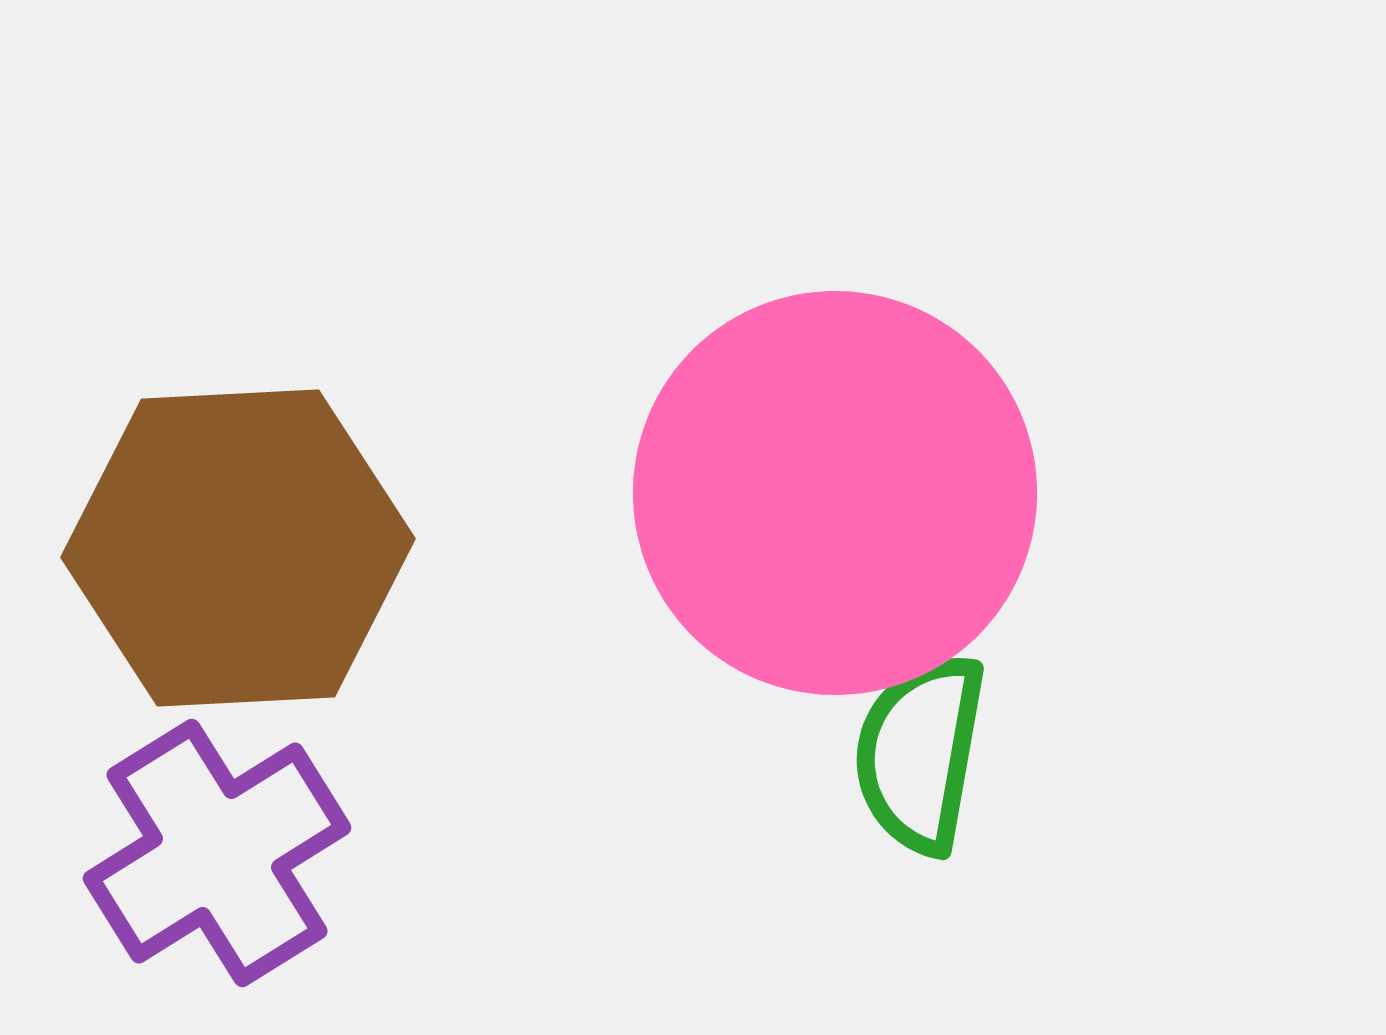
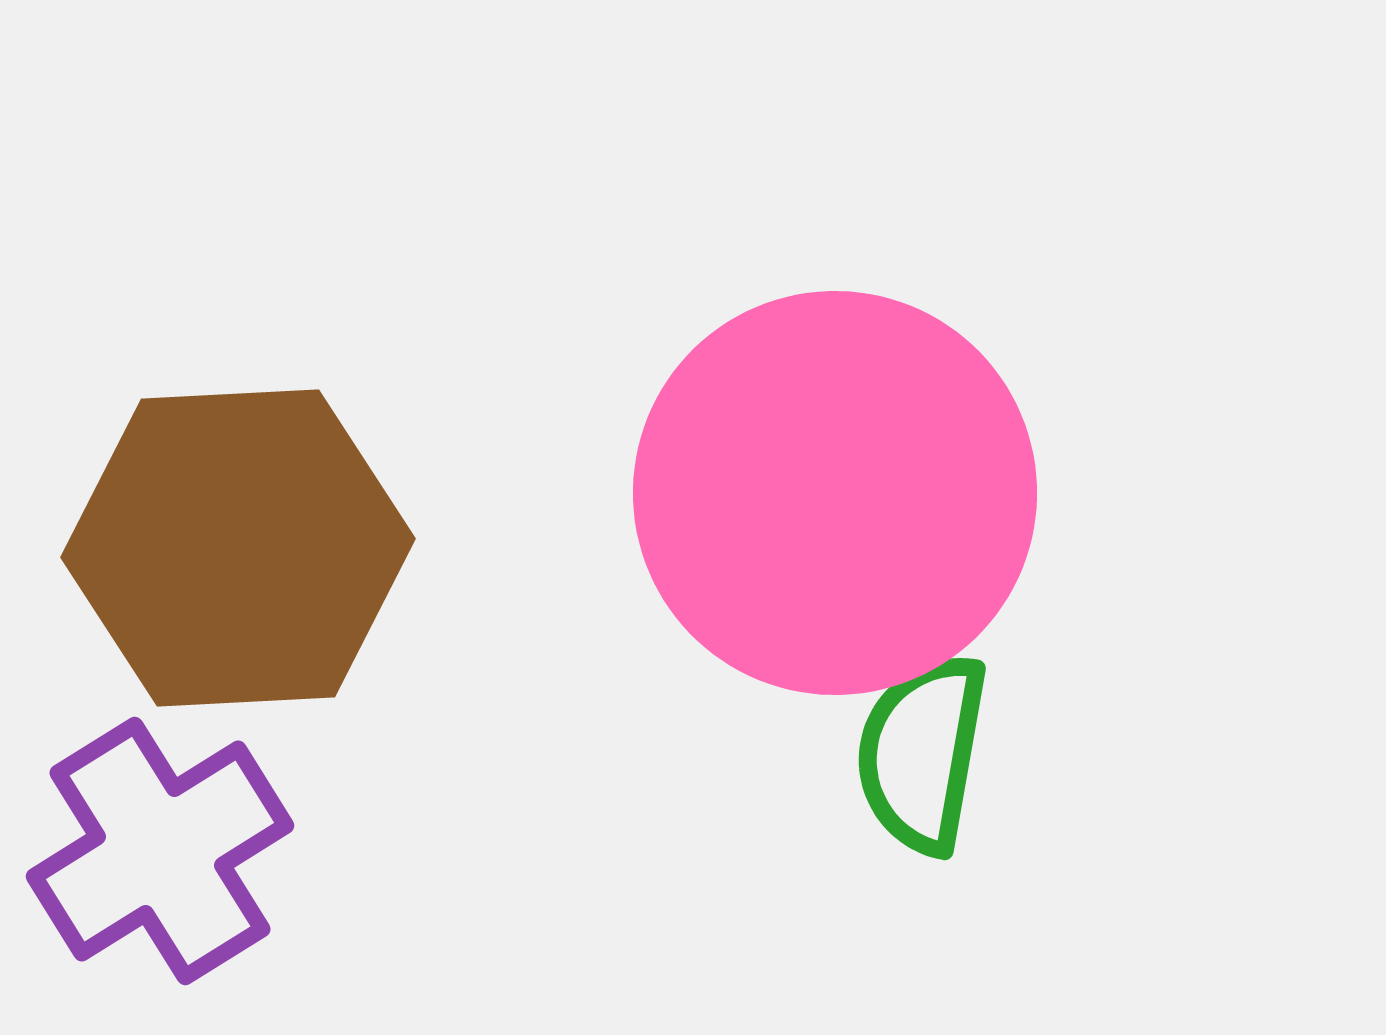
green semicircle: moved 2 px right
purple cross: moved 57 px left, 2 px up
